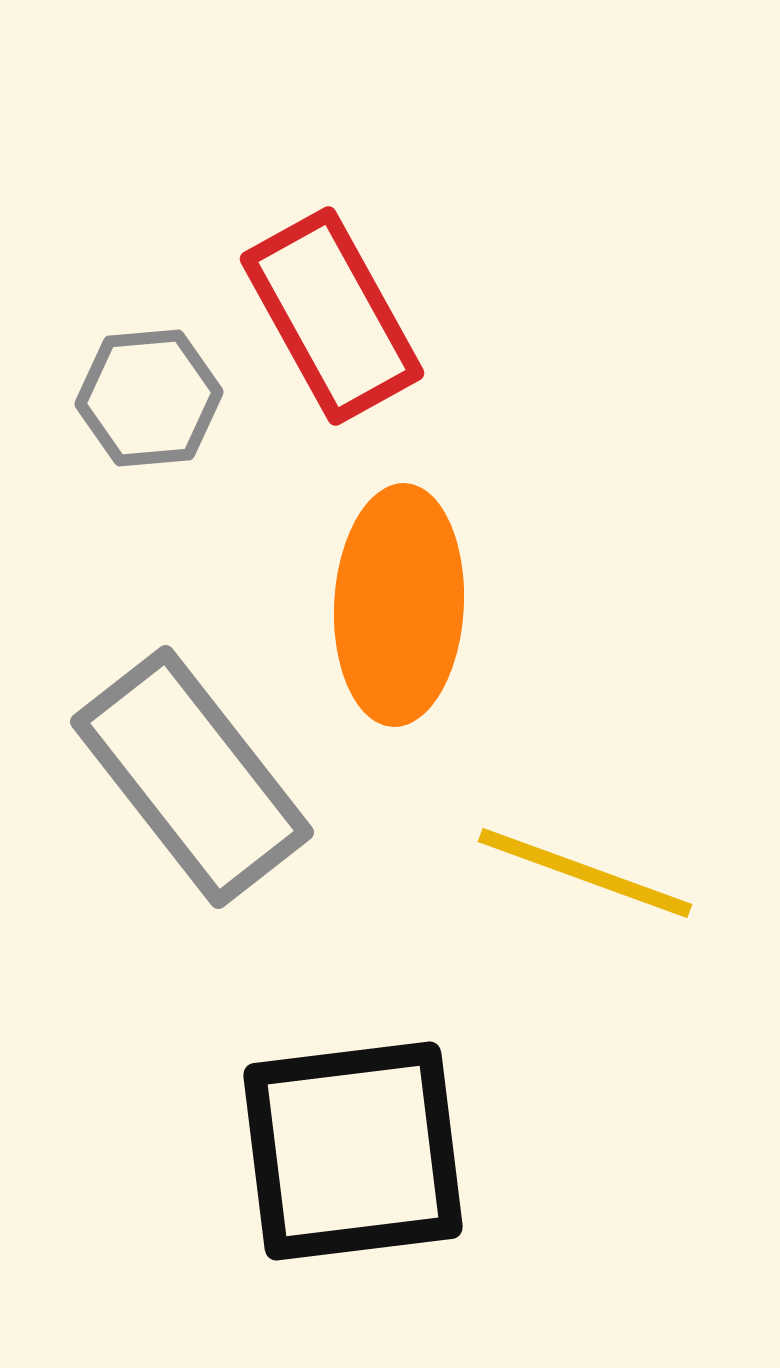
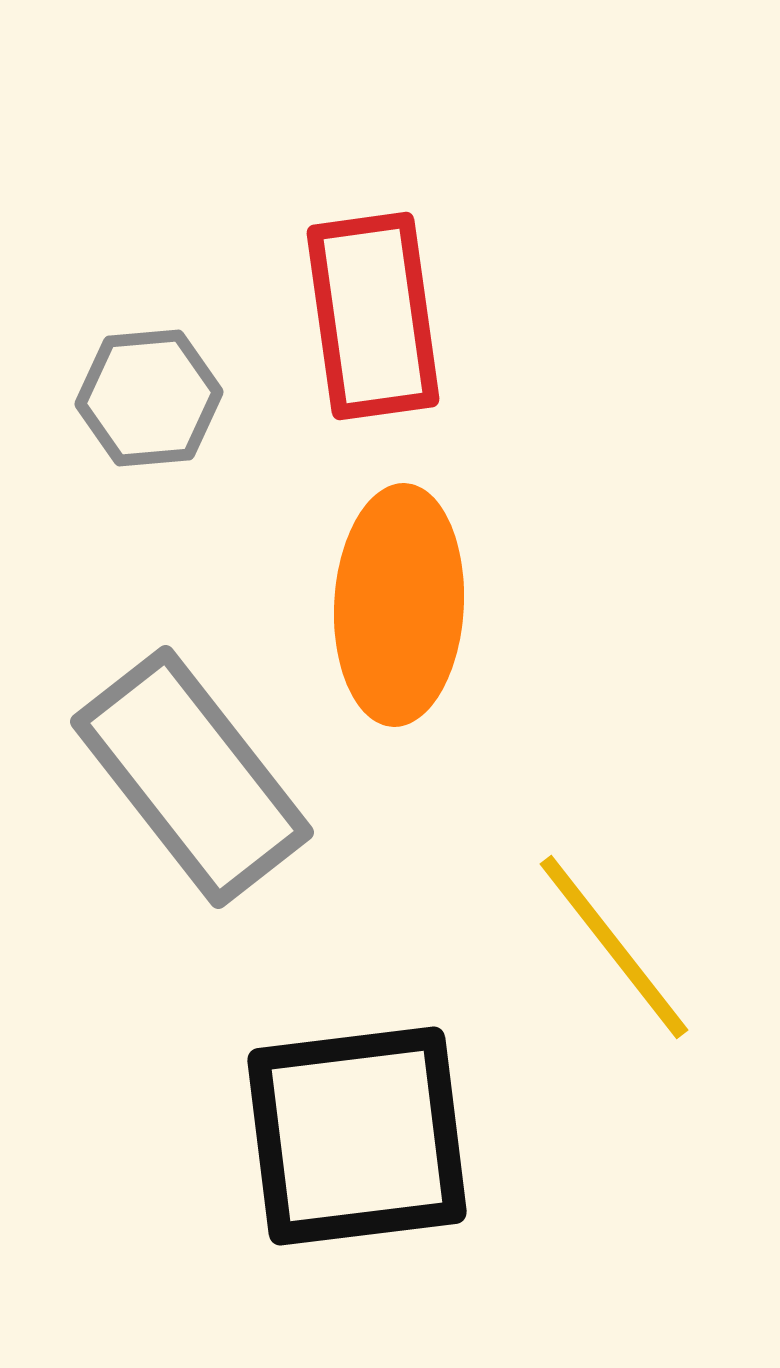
red rectangle: moved 41 px right; rotated 21 degrees clockwise
yellow line: moved 29 px right, 74 px down; rotated 32 degrees clockwise
black square: moved 4 px right, 15 px up
